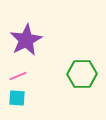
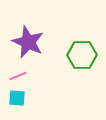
purple star: moved 2 px right, 2 px down; rotated 20 degrees counterclockwise
green hexagon: moved 19 px up
